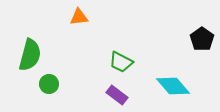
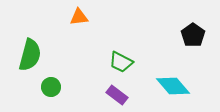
black pentagon: moved 9 px left, 4 px up
green circle: moved 2 px right, 3 px down
